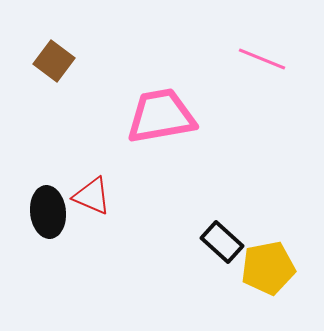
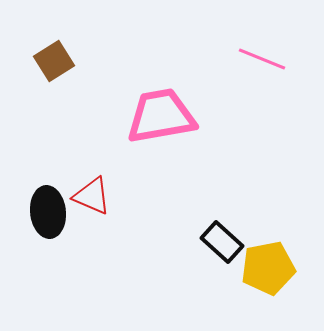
brown square: rotated 21 degrees clockwise
